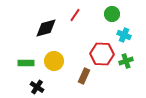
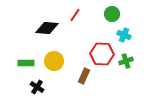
black diamond: moved 1 px right; rotated 20 degrees clockwise
